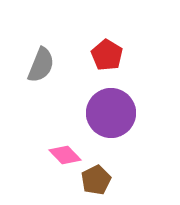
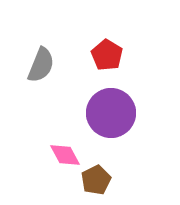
pink diamond: rotated 16 degrees clockwise
